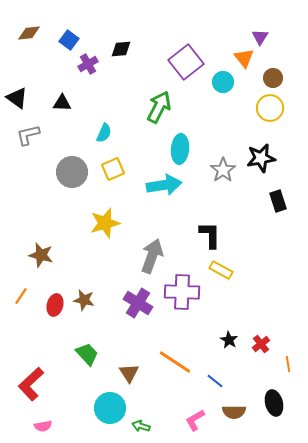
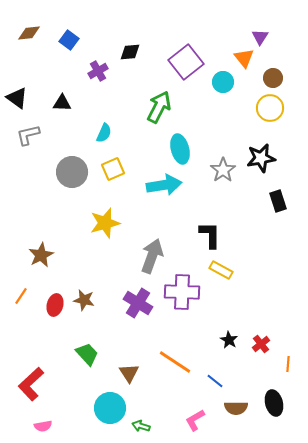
black diamond at (121, 49): moved 9 px right, 3 px down
purple cross at (88, 64): moved 10 px right, 7 px down
cyan ellipse at (180, 149): rotated 20 degrees counterclockwise
brown star at (41, 255): rotated 30 degrees clockwise
orange line at (288, 364): rotated 14 degrees clockwise
brown semicircle at (234, 412): moved 2 px right, 4 px up
